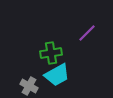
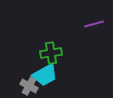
purple line: moved 7 px right, 9 px up; rotated 30 degrees clockwise
cyan trapezoid: moved 12 px left
